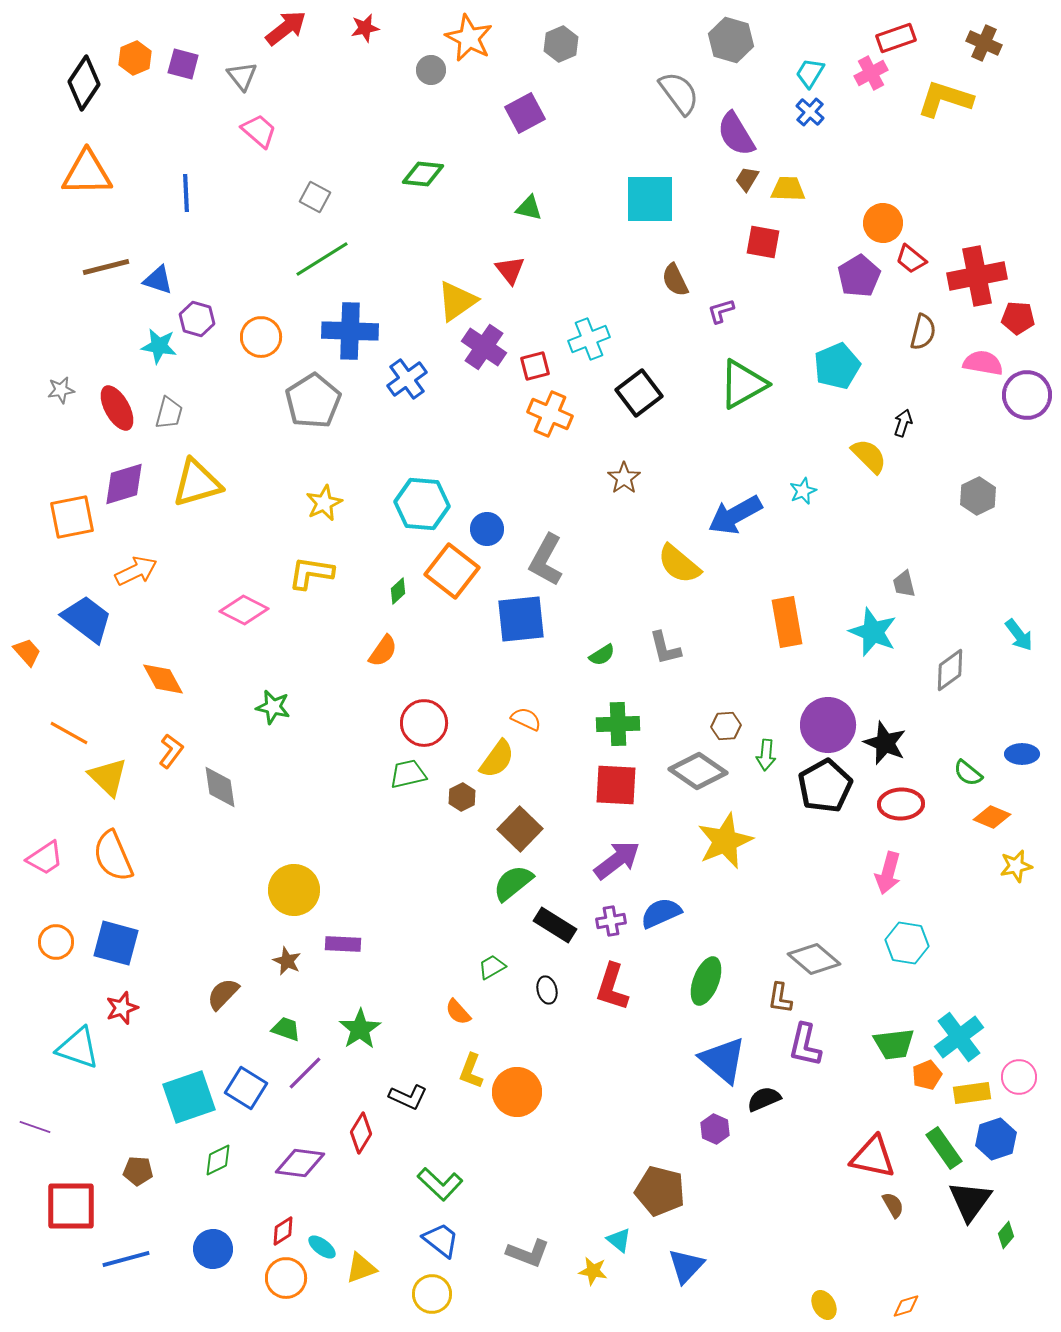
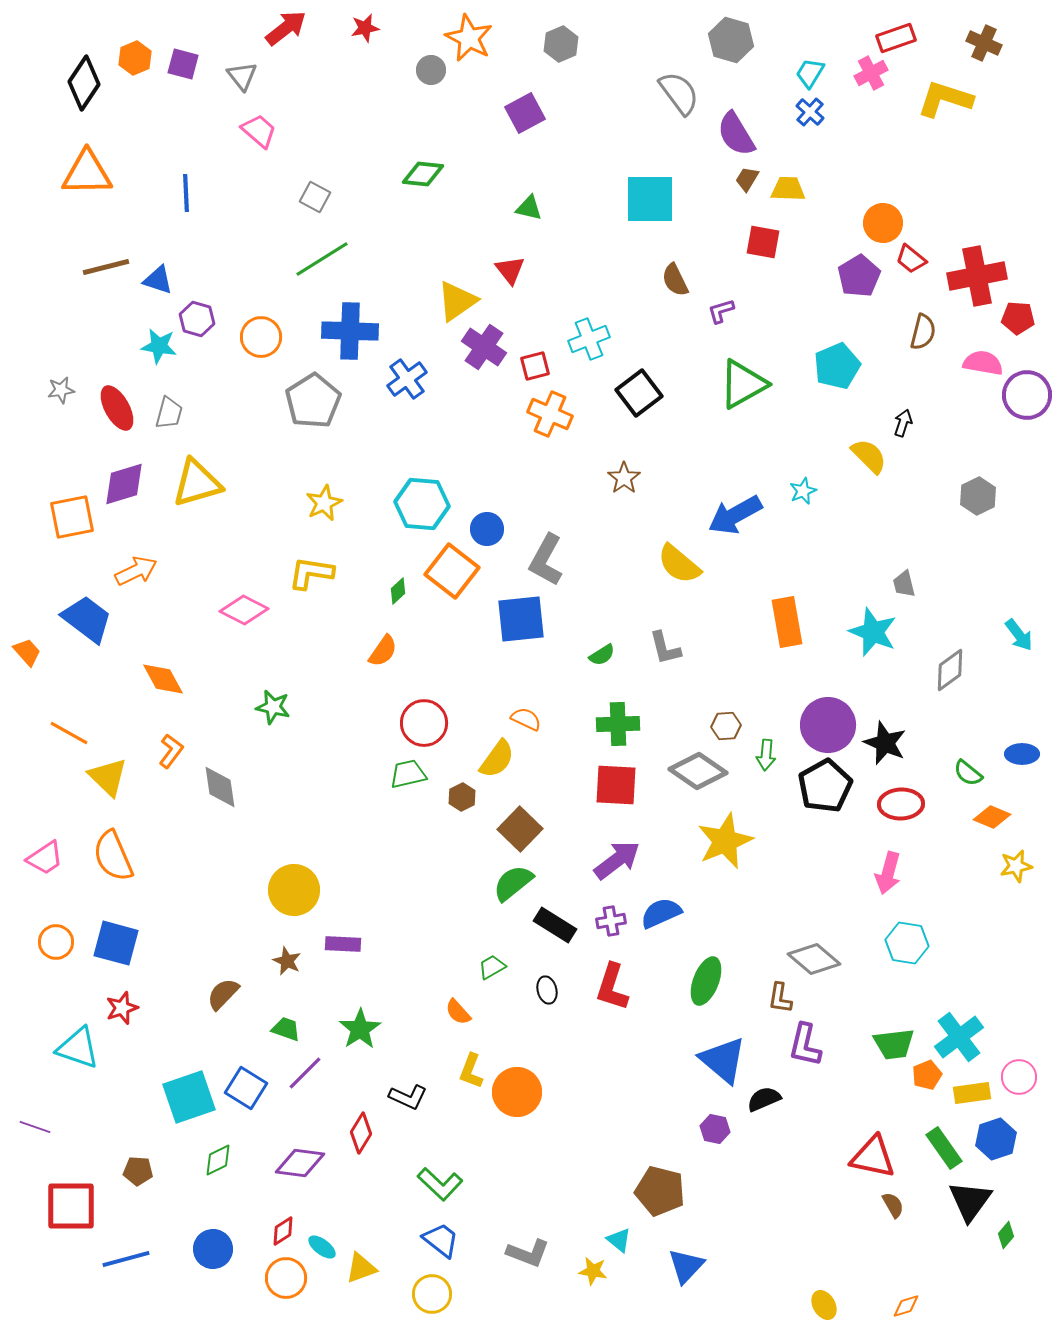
purple hexagon at (715, 1129): rotated 12 degrees counterclockwise
